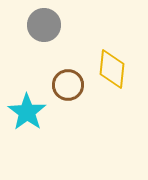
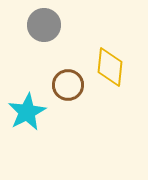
yellow diamond: moved 2 px left, 2 px up
cyan star: rotated 9 degrees clockwise
